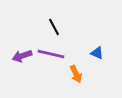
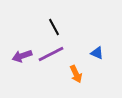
purple line: rotated 40 degrees counterclockwise
